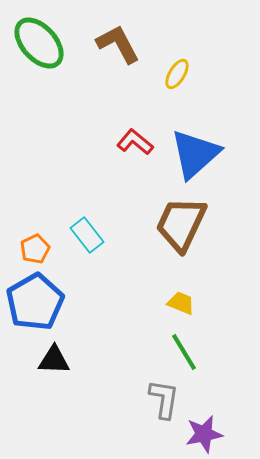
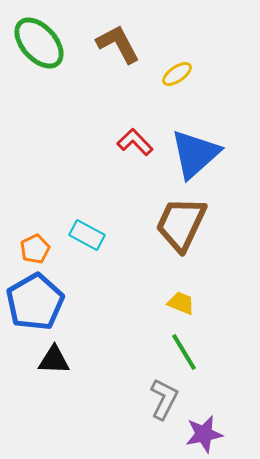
yellow ellipse: rotated 24 degrees clockwise
red L-shape: rotated 6 degrees clockwise
cyan rectangle: rotated 24 degrees counterclockwise
gray L-shape: rotated 18 degrees clockwise
